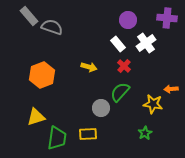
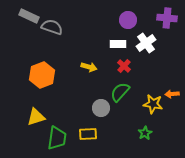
gray rectangle: rotated 24 degrees counterclockwise
white rectangle: rotated 49 degrees counterclockwise
orange arrow: moved 1 px right, 5 px down
